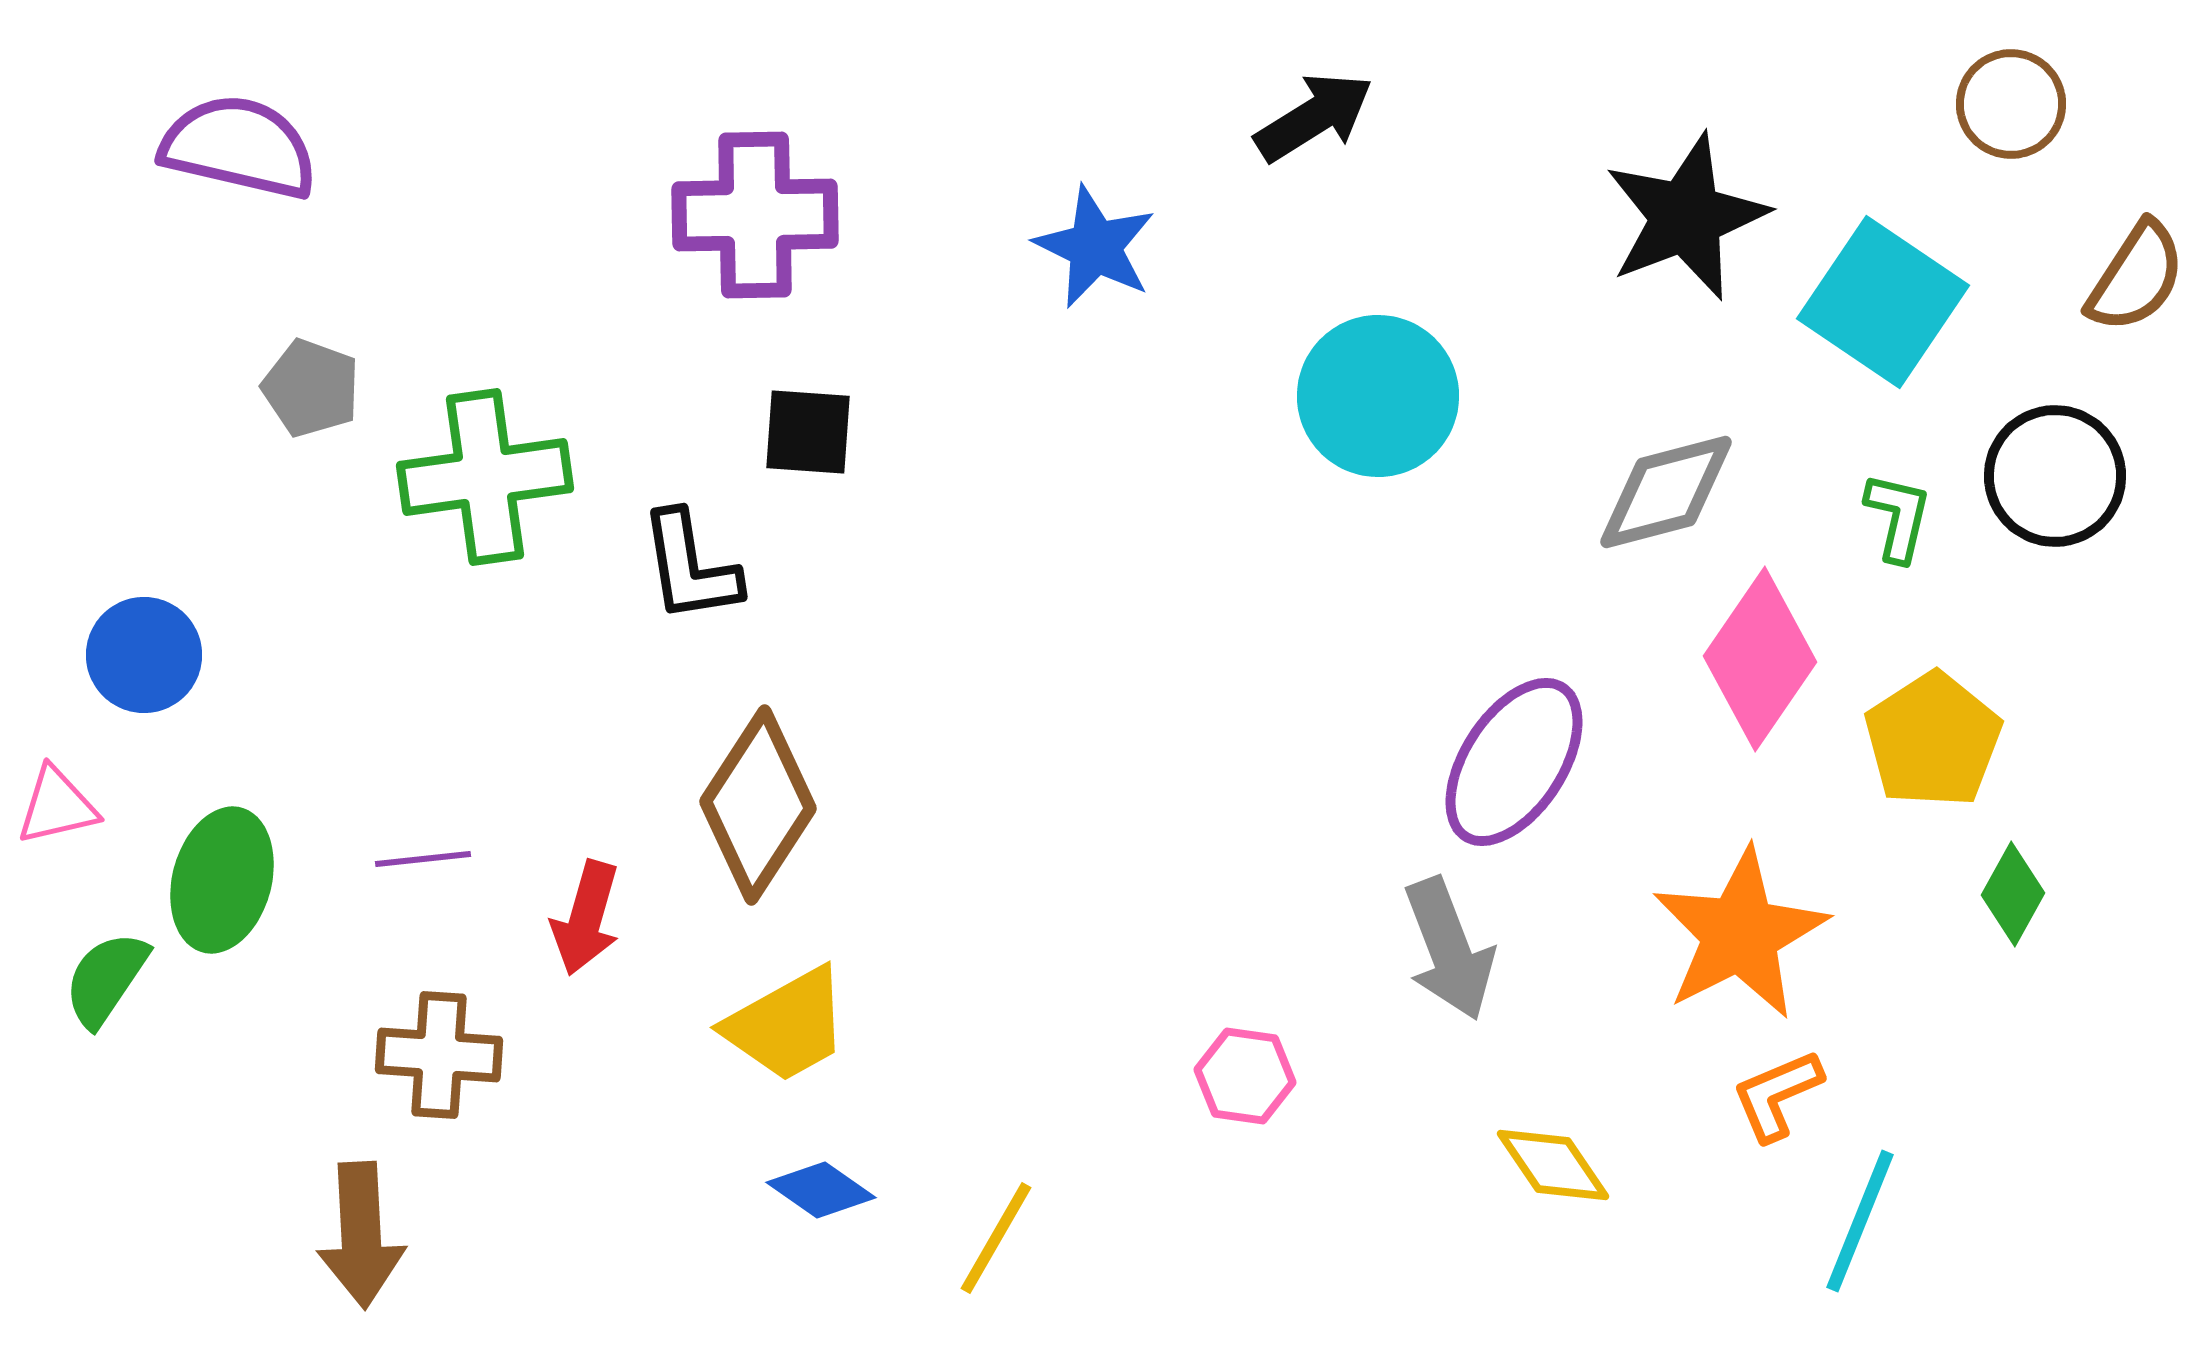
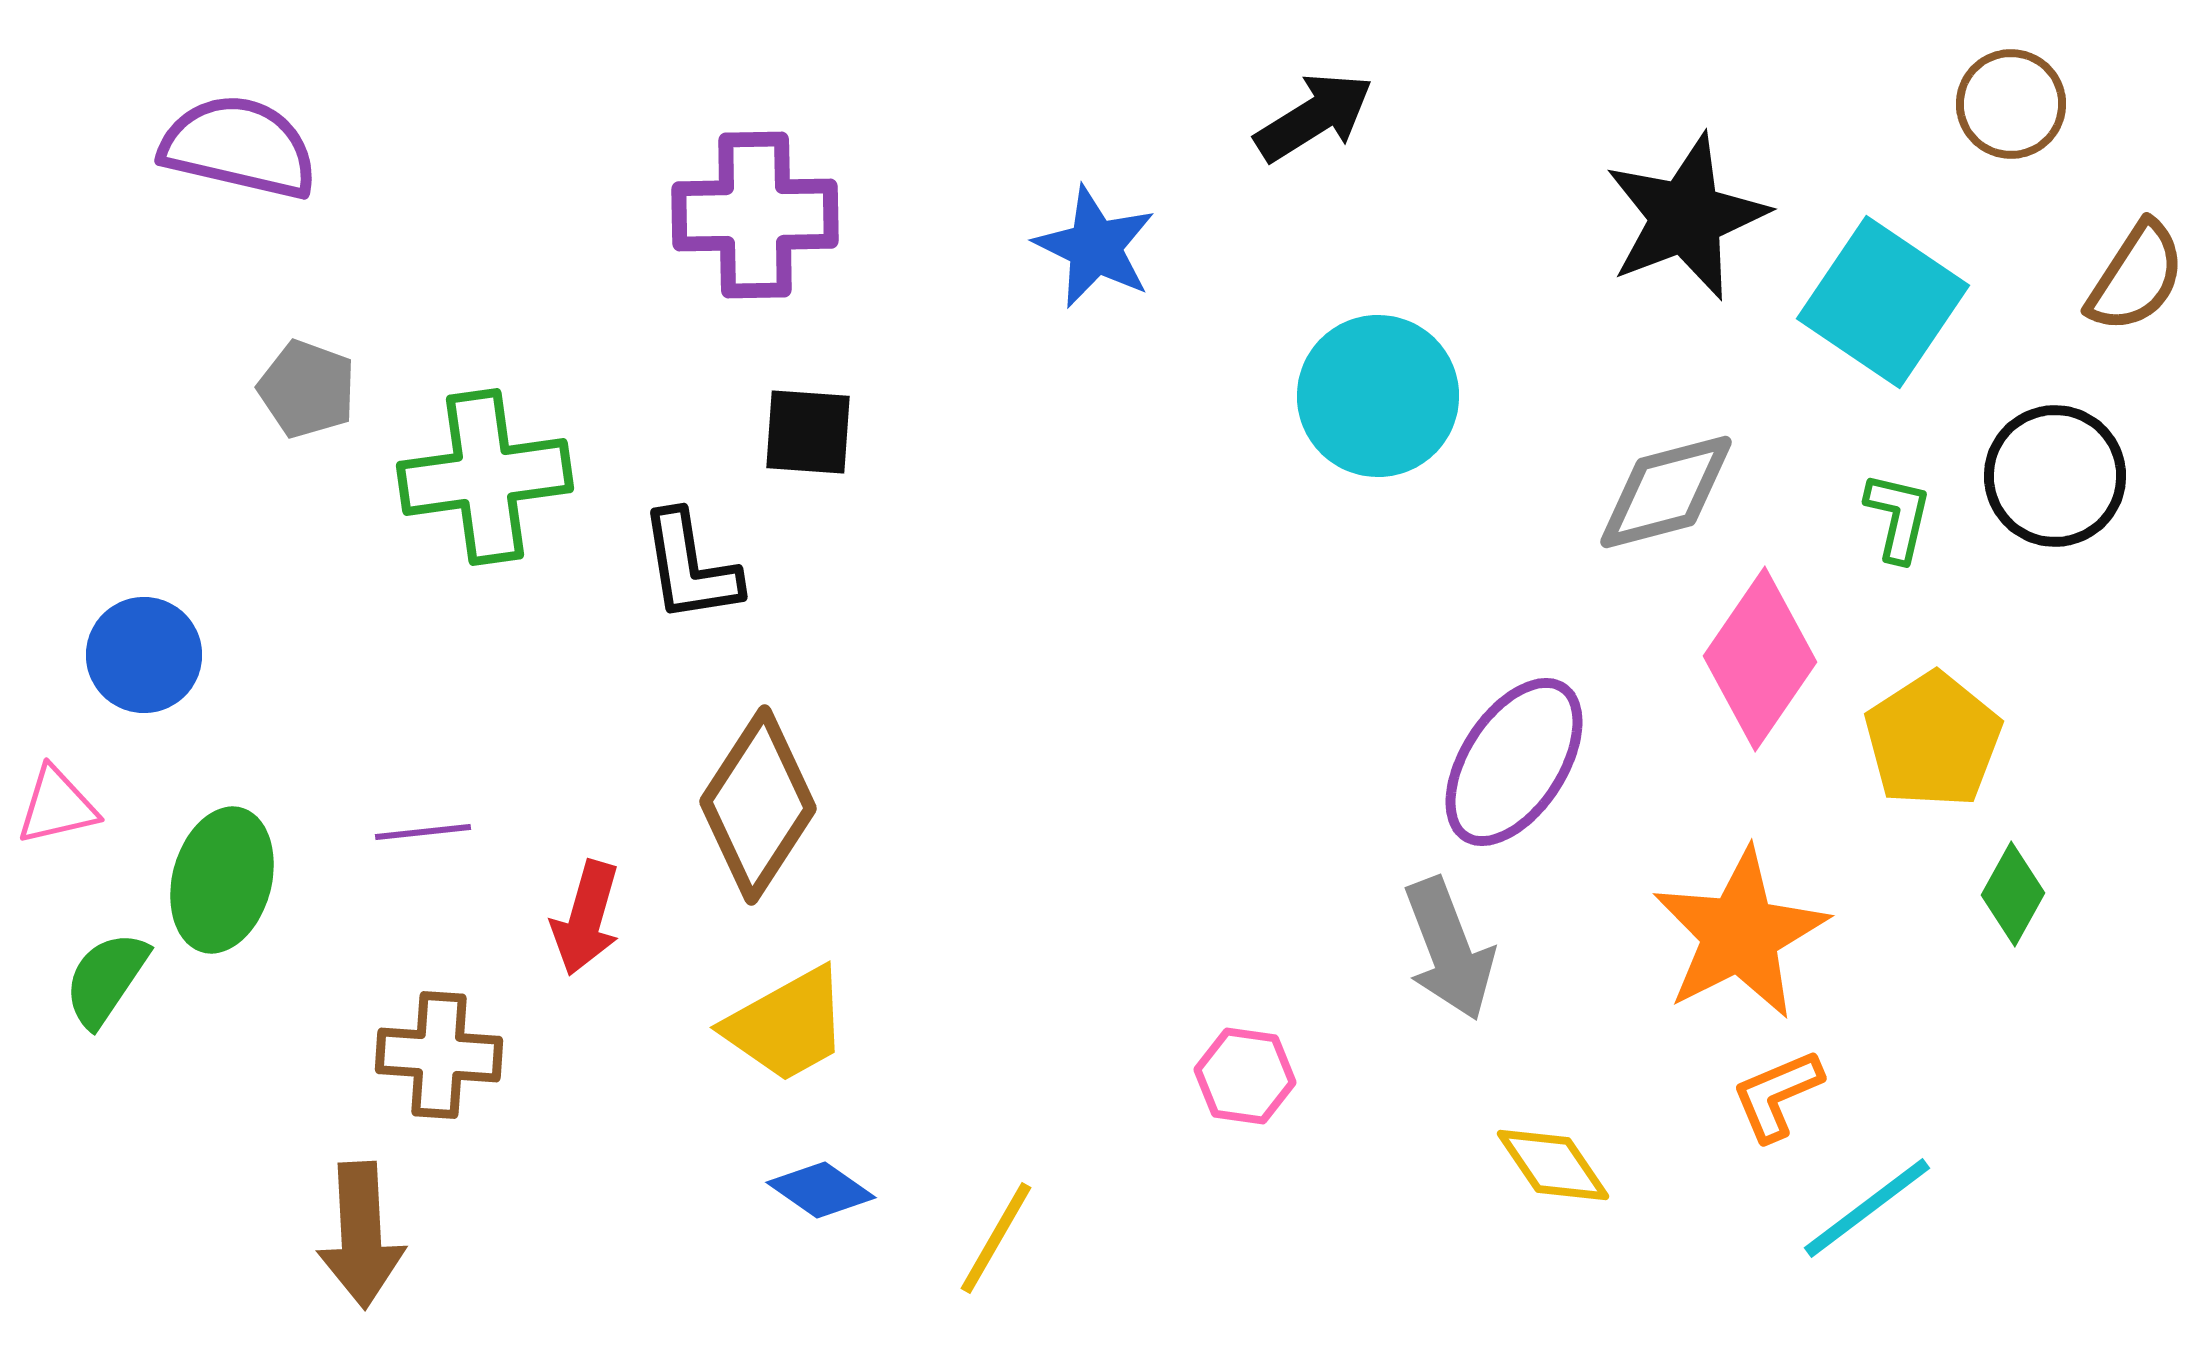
gray pentagon: moved 4 px left, 1 px down
purple line: moved 27 px up
cyan line: moved 7 px right, 13 px up; rotated 31 degrees clockwise
